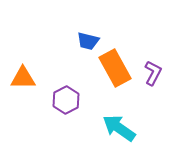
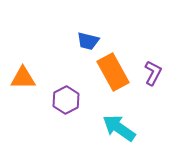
orange rectangle: moved 2 px left, 4 px down
